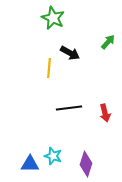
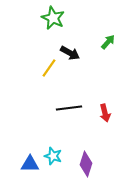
yellow line: rotated 30 degrees clockwise
